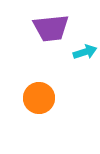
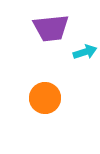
orange circle: moved 6 px right
